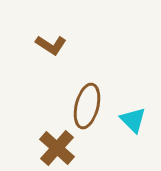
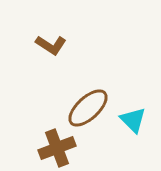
brown ellipse: moved 1 px right, 2 px down; rotated 33 degrees clockwise
brown cross: rotated 27 degrees clockwise
